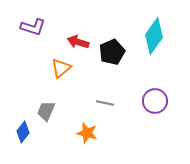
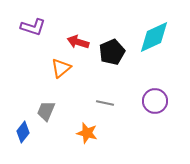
cyan diamond: moved 1 px down; rotated 30 degrees clockwise
